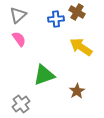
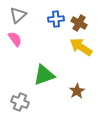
brown cross: moved 2 px right, 11 px down
pink semicircle: moved 4 px left
gray cross: moved 1 px left, 2 px up; rotated 30 degrees counterclockwise
